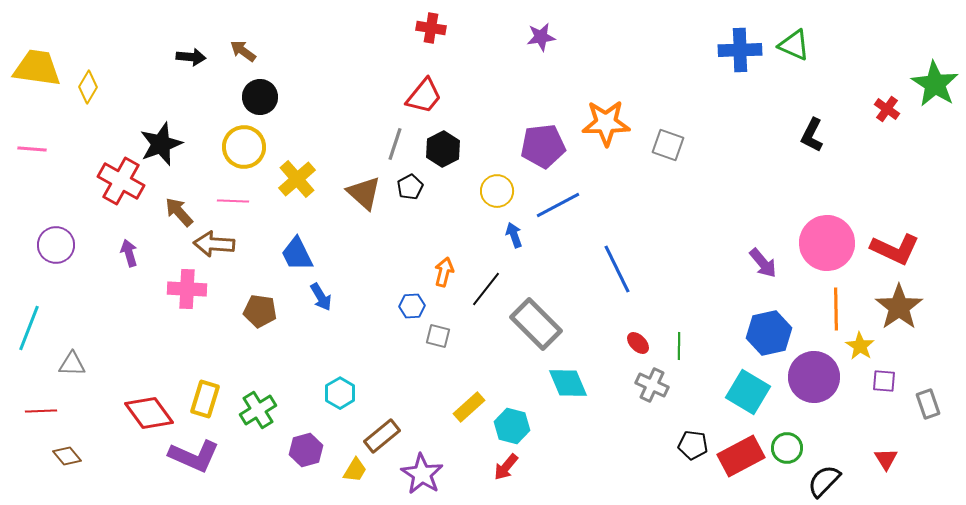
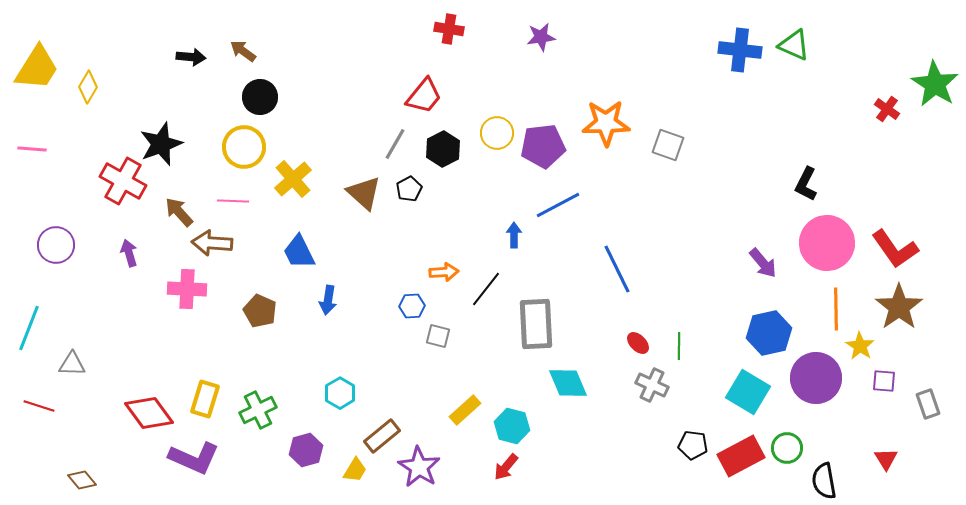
red cross at (431, 28): moved 18 px right, 1 px down
blue cross at (740, 50): rotated 9 degrees clockwise
yellow trapezoid at (37, 68): rotated 114 degrees clockwise
black L-shape at (812, 135): moved 6 px left, 49 px down
gray line at (395, 144): rotated 12 degrees clockwise
yellow cross at (297, 179): moved 4 px left
red cross at (121, 181): moved 2 px right
black pentagon at (410, 187): moved 1 px left, 2 px down
yellow circle at (497, 191): moved 58 px up
blue arrow at (514, 235): rotated 20 degrees clockwise
brown arrow at (214, 244): moved 2 px left, 1 px up
red L-shape at (895, 249): rotated 30 degrees clockwise
blue trapezoid at (297, 254): moved 2 px right, 2 px up
orange arrow at (444, 272): rotated 72 degrees clockwise
blue arrow at (321, 297): moved 7 px right, 3 px down; rotated 40 degrees clockwise
brown pentagon at (260, 311): rotated 16 degrees clockwise
gray rectangle at (536, 324): rotated 42 degrees clockwise
purple circle at (814, 377): moved 2 px right, 1 px down
yellow rectangle at (469, 407): moved 4 px left, 3 px down
green cross at (258, 410): rotated 6 degrees clockwise
red line at (41, 411): moved 2 px left, 5 px up; rotated 20 degrees clockwise
brown diamond at (67, 456): moved 15 px right, 24 px down
purple L-shape at (194, 456): moved 2 px down
purple star at (422, 474): moved 3 px left, 7 px up
black semicircle at (824, 481): rotated 54 degrees counterclockwise
